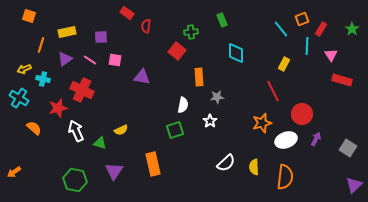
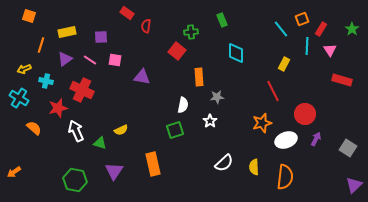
pink triangle at (331, 55): moved 1 px left, 5 px up
cyan cross at (43, 79): moved 3 px right, 2 px down
red circle at (302, 114): moved 3 px right
white semicircle at (226, 163): moved 2 px left
